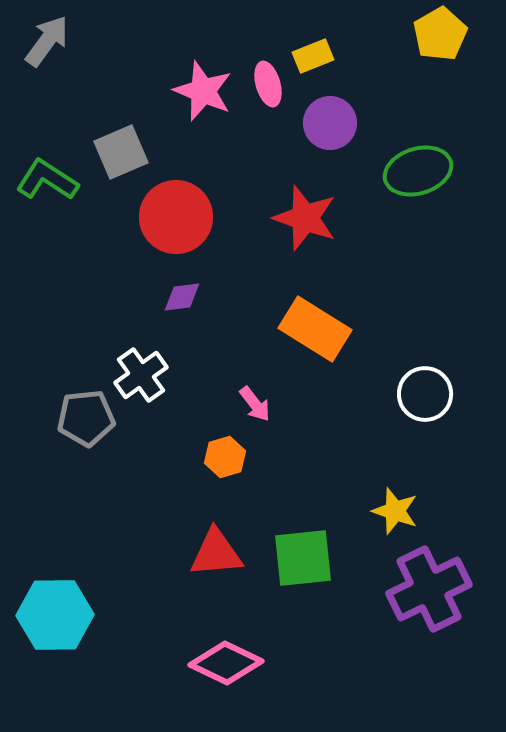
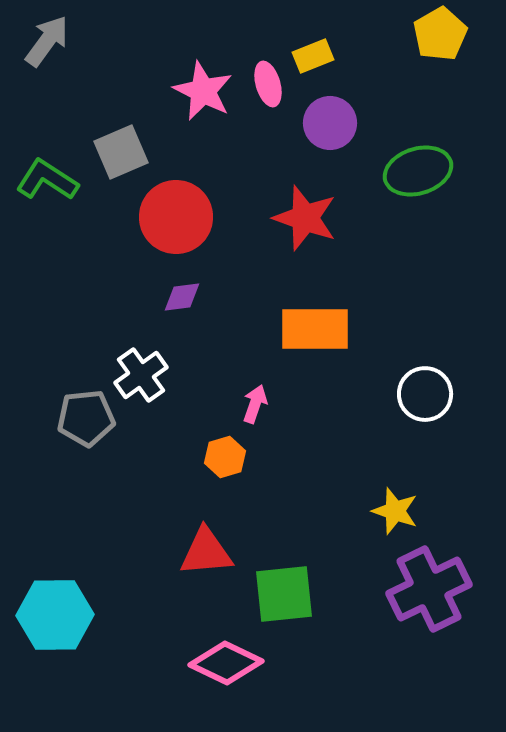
pink star: rotated 4 degrees clockwise
orange rectangle: rotated 32 degrees counterclockwise
pink arrow: rotated 123 degrees counterclockwise
red triangle: moved 10 px left, 1 px up
green square: moved 19 px left, 36 px down
